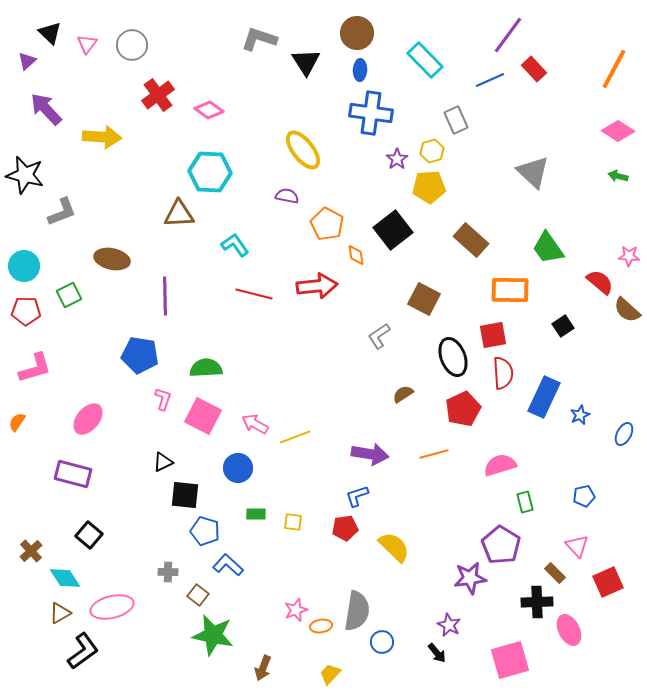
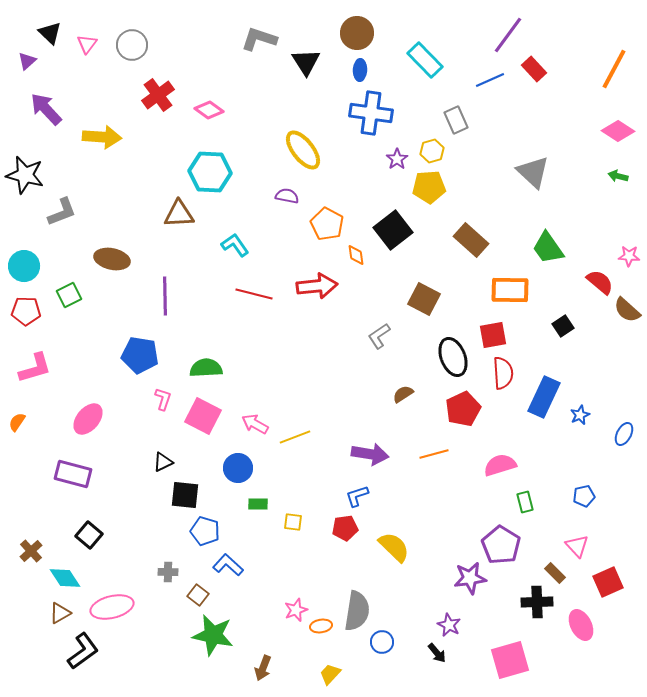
green rectangle at (256, 514): moved 2 px right, 10 px up
pink ellipse at (569, 630): moved 12 px right, 5 px up
